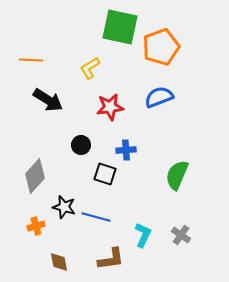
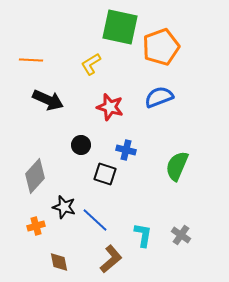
yellow L-shape: moved 1 px right, 4 px up
black arrow: rotated 8 degrees counterclockwise
red star: rotated 24 degrees clockwise
blue cross: rotated 18 degrees clockwise
green semicircle: moved 9 px up
blue line: moved 1 px left, 3 px down; rotated 28 degrees clockwise
cyan L-shape: rotated 15 degrees counterclockwise
brown L-shape: rotated 32 degrees counterclockwise
